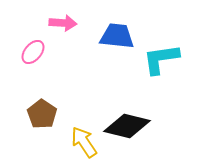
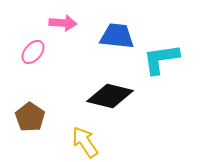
brown pentagon: moved 12 px left, 3 px down
black diamond: moved 17 px left, 30 px up
yellow arrow: moved 1 px right
